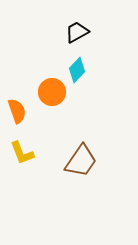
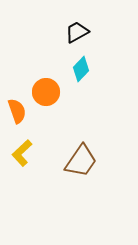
cyan diamond: moved 4 px right, 1 px up
orange circle: moved 6 px left
yellow L-shape: rotated 68 degrees clockwise
